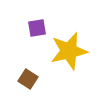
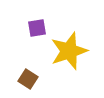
yellow star: rotated 6 degrees counterclockwise
